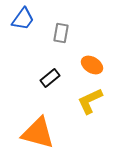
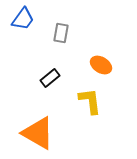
orange ellipse: moved 9 px right
yellow L-shape: rotated 108 degrees clockwise
orange triangle: rotated 15 degrees clockwise
